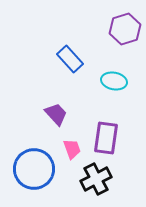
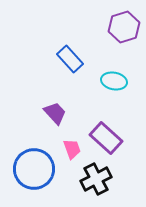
purple hexagon: moved 1 px left, 2 px up
purple trapezoid: moved 1 px left, 1 px up
purple rectangle: rotated 56 degrees counterclockwise
